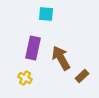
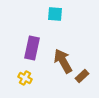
cyan square: moved 9 px right
purple rectangle: moved 1 px left
brown arrow: moved 2 px right, 3 px down
